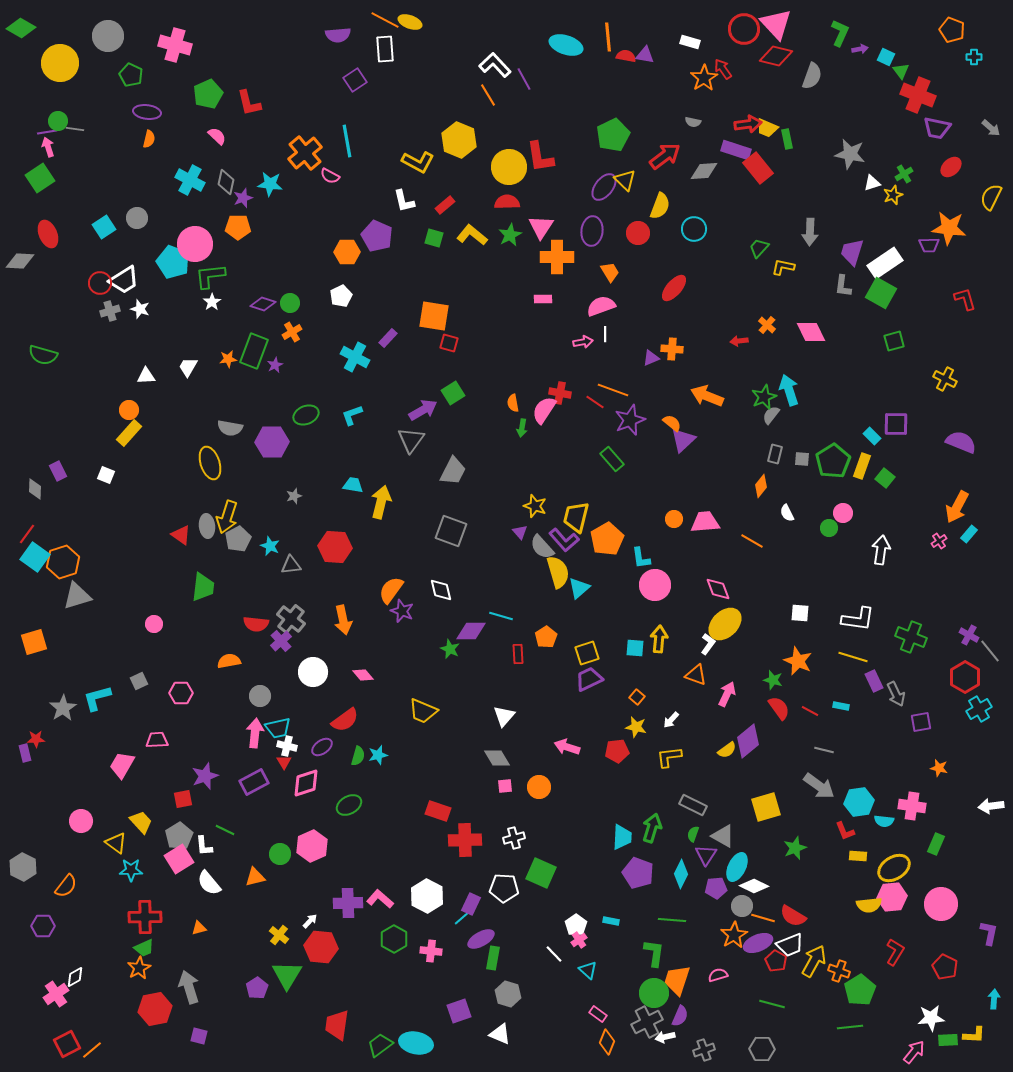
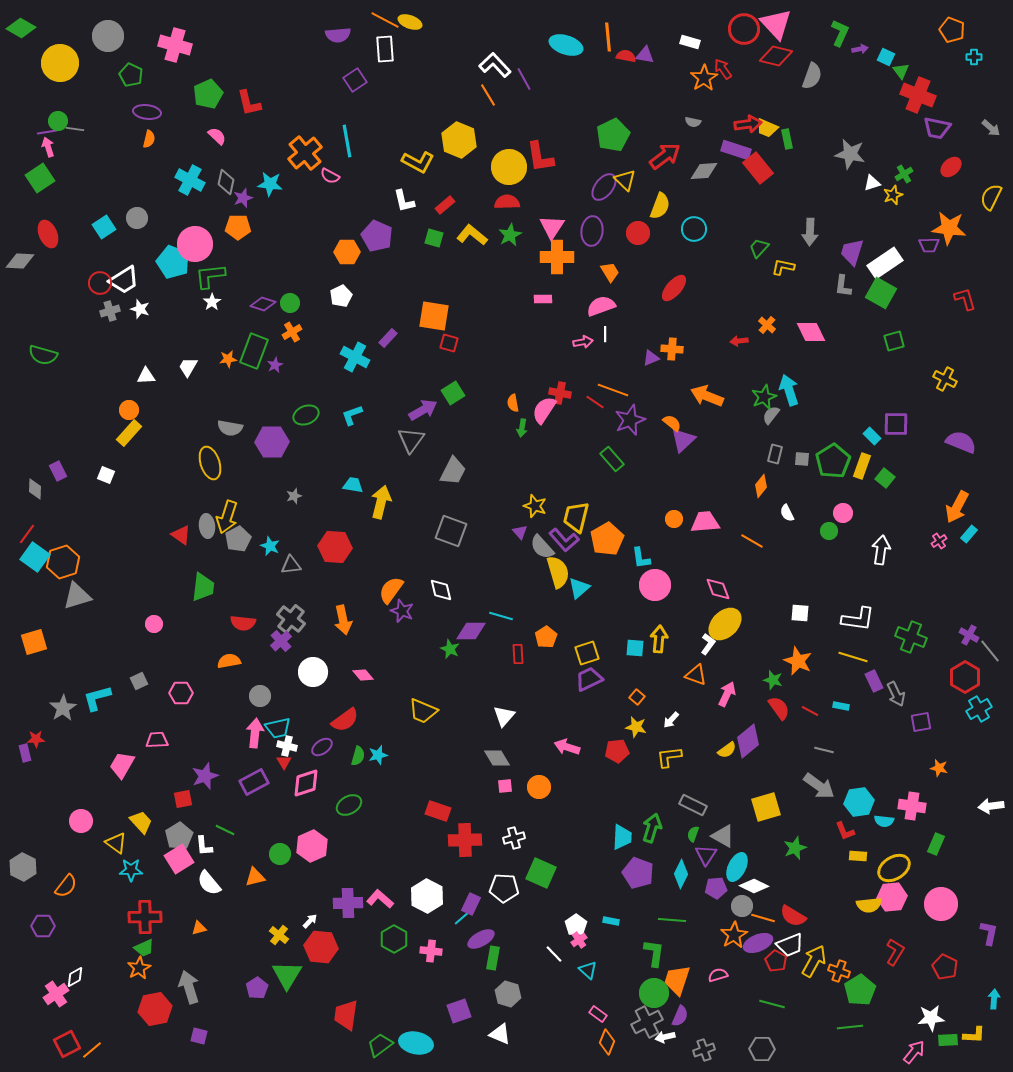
pink triangle at (541, 227): moved 11 px right
green circle at (829, 528): moved 3 px down
red semicircle at (256, 624): moved 13 px left, 1 px up
red trapezoid at (337, 1025): moved 9 px right, 10 px up
